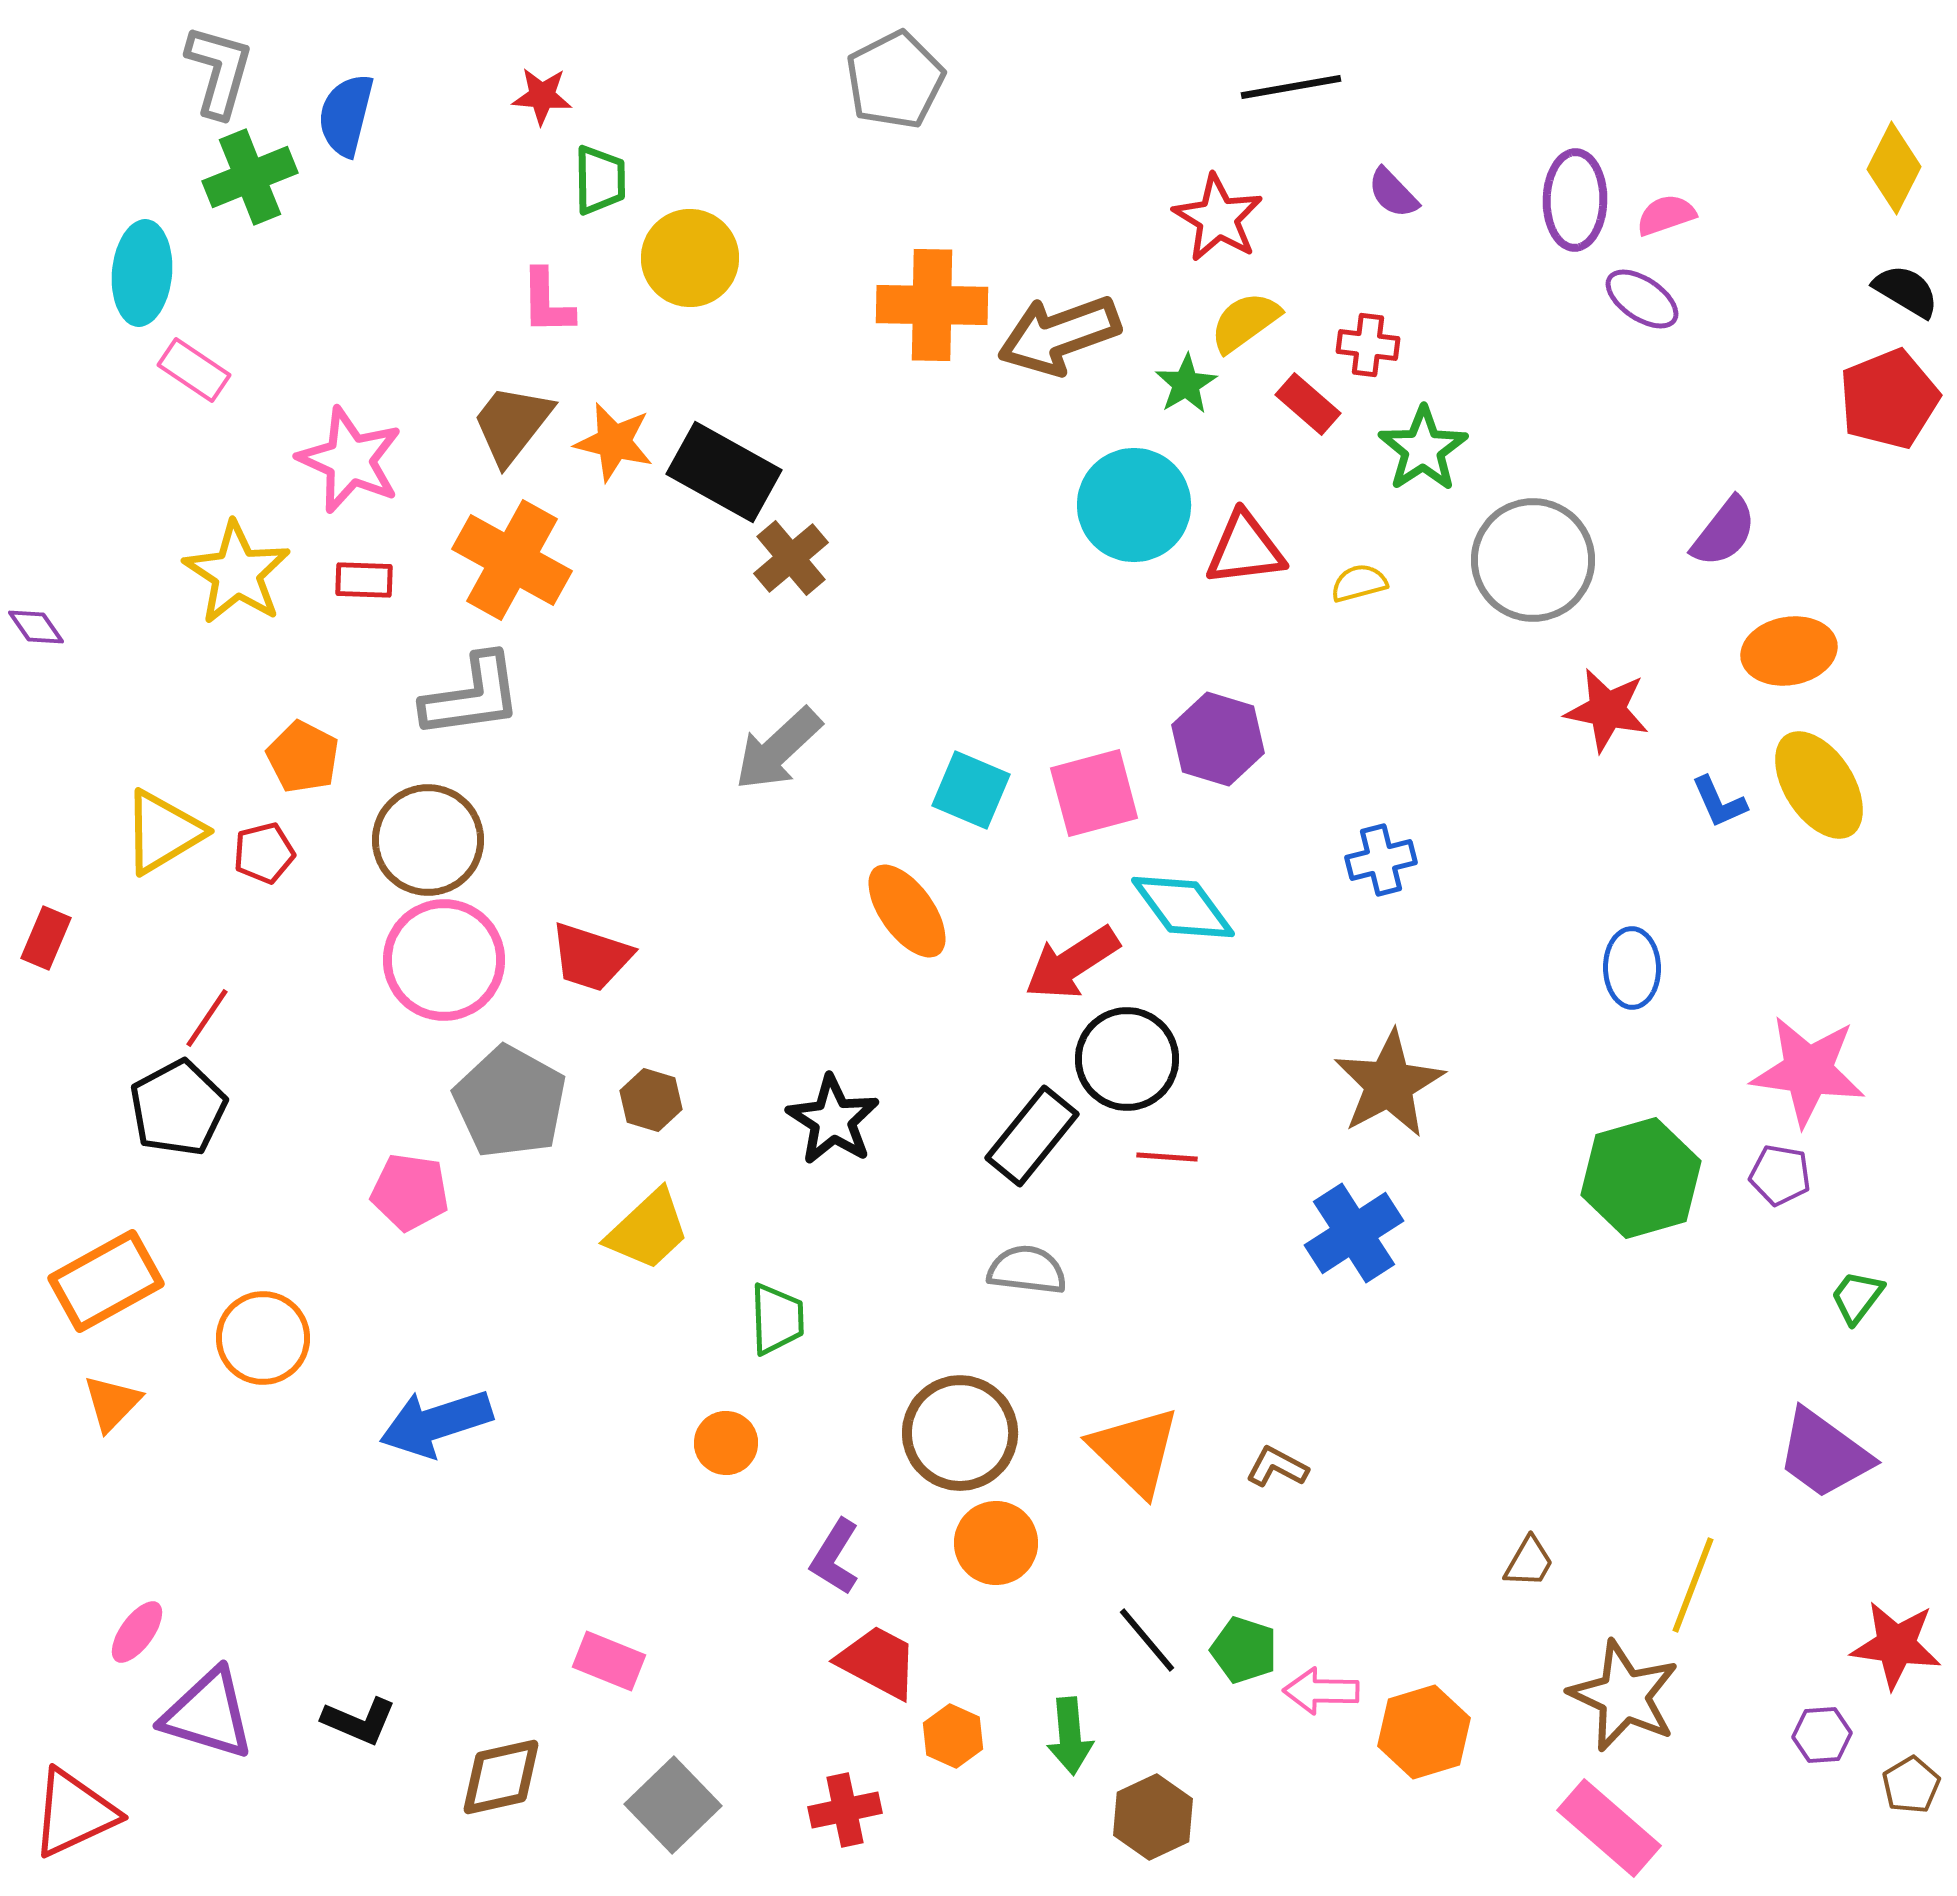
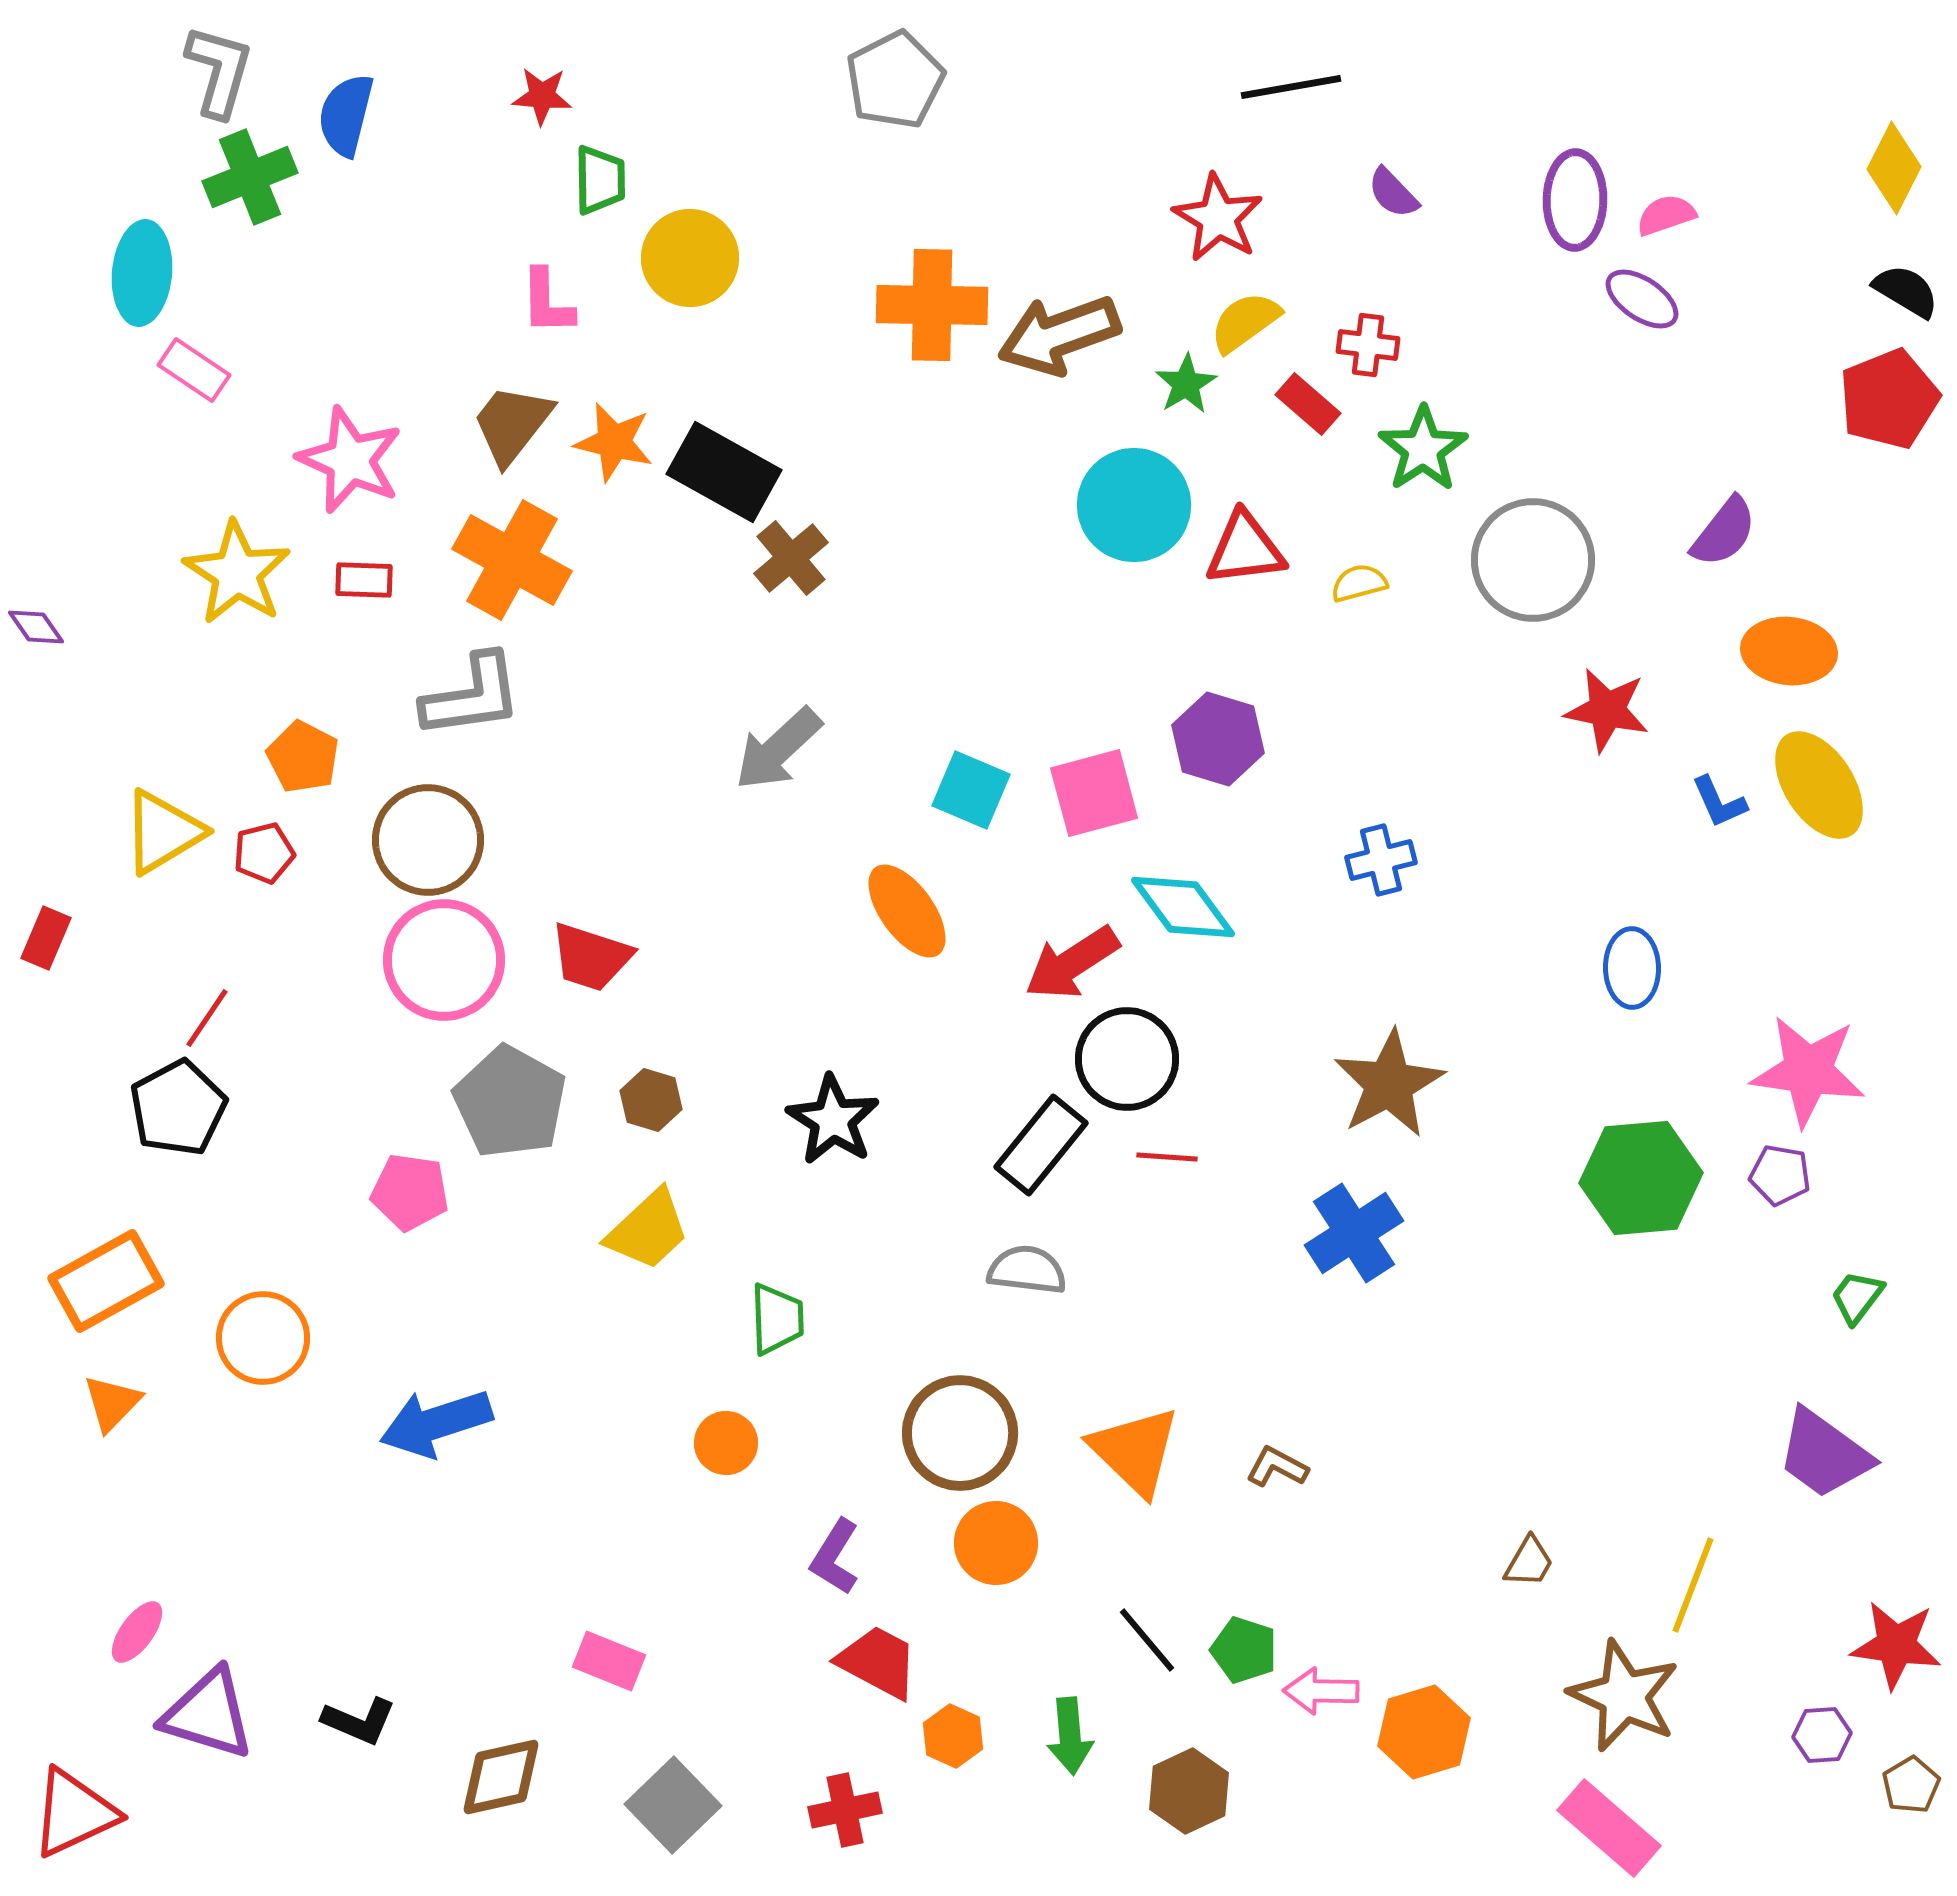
orange ellipse at (1789, 651): rotated 16 degrees clockwise
black rectangle at (1032, 1136): moved 9 px right, 9 px down
green hexagon at (1641, 1178): rotated 11 degrees clockwise
brown hexagon at (1153, 1817): moved 36 px right, 26 px up
